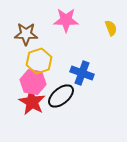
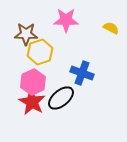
yellow semicircle: rotated 42 degrees counterclockwise
yellow hexagon: moved 1 px right, 9 px up
pink hexagon: rotated 25 degrees clockwise
black ellipse: moved 2 px down
